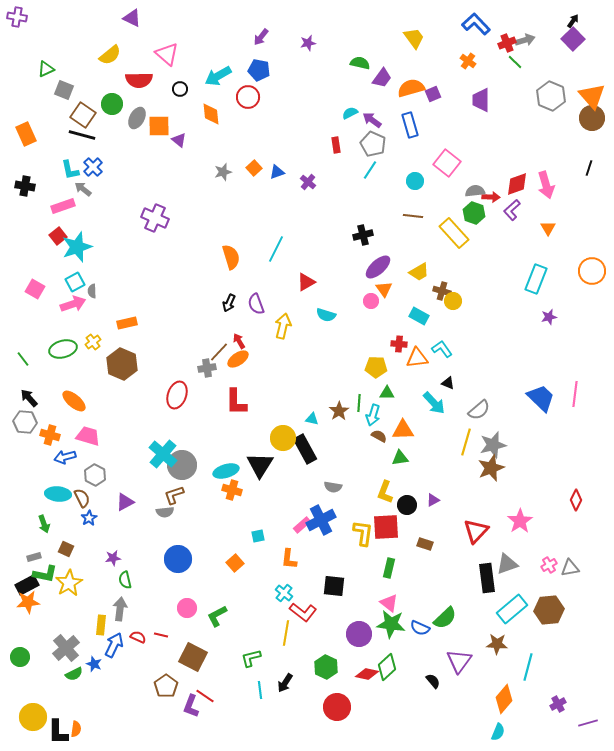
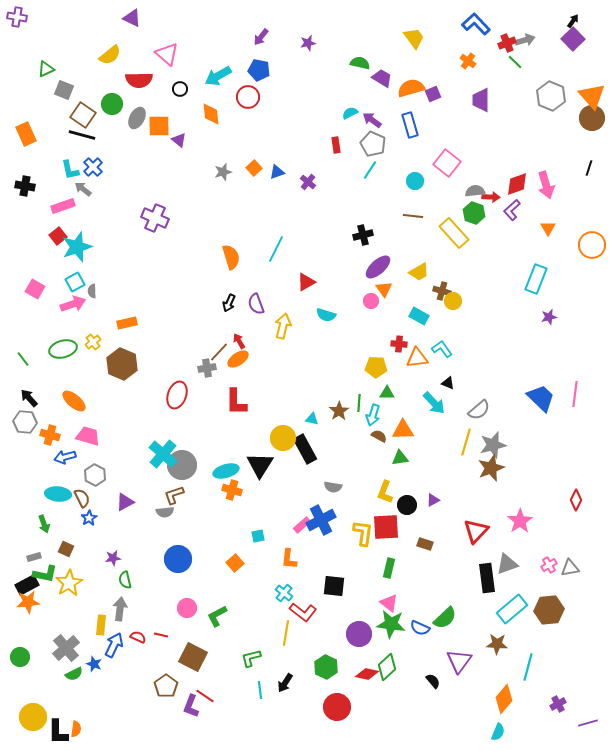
purple trapezoid at (382, 78): rotated 95 degrees counterclockwise
orange circle at (592, 271): moved 26 px up
